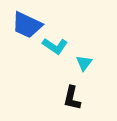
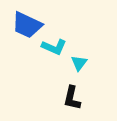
cyan L-shape: moved 1 px left, 1 px down; rotated 10 degrees counterclockwise
cyan triangle: moved 5 px left
